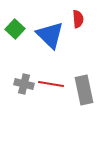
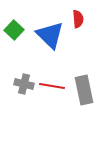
green square: moved 1 px left, 1 px down
red line: moved 1 px right, 2 px down
